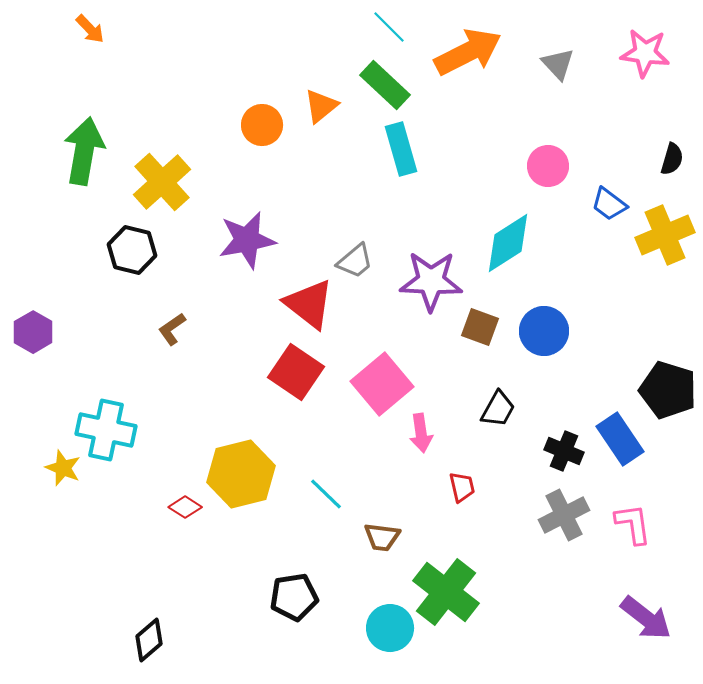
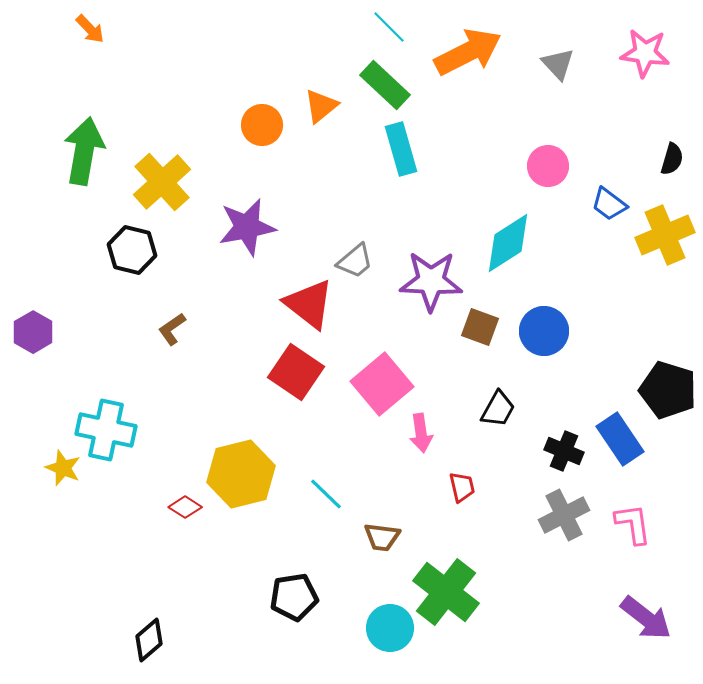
purple star at (247, 240): moved 13 px up
